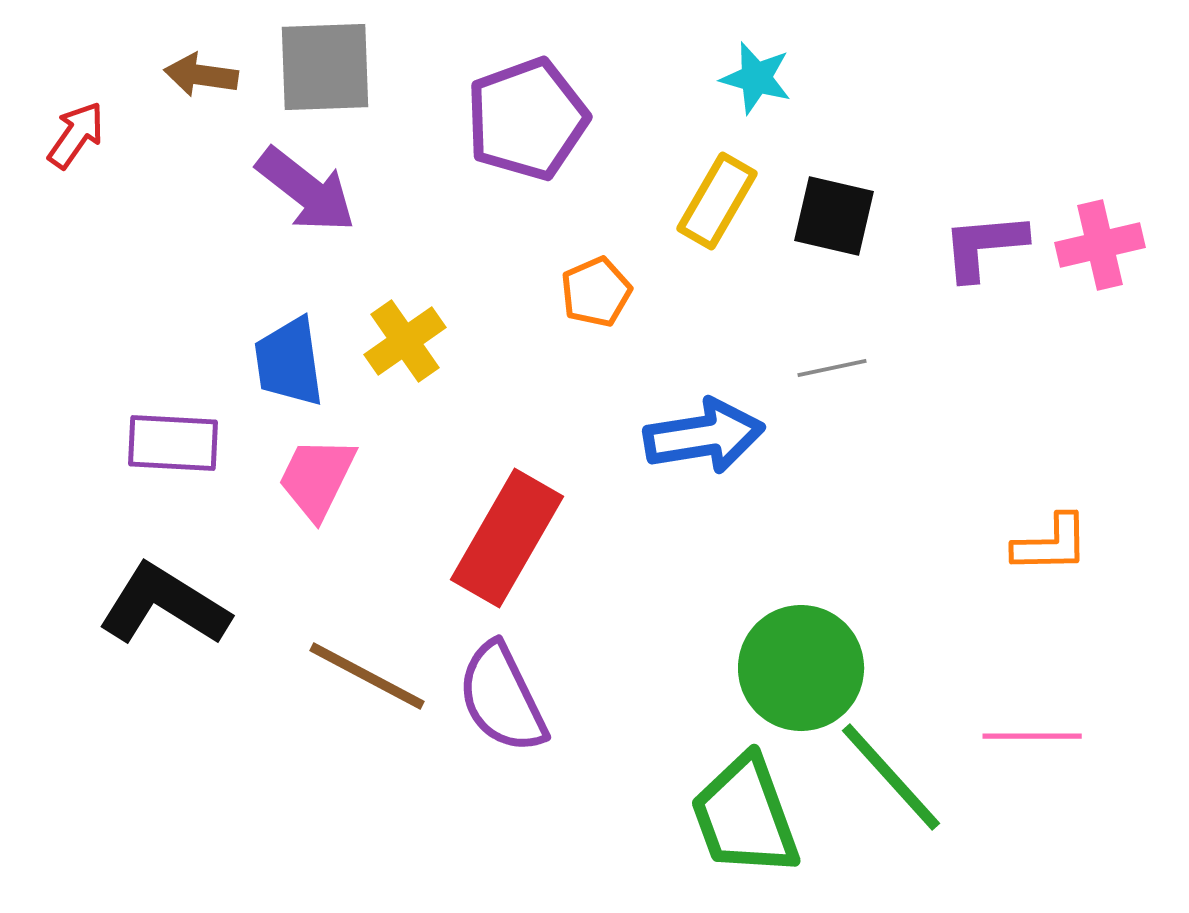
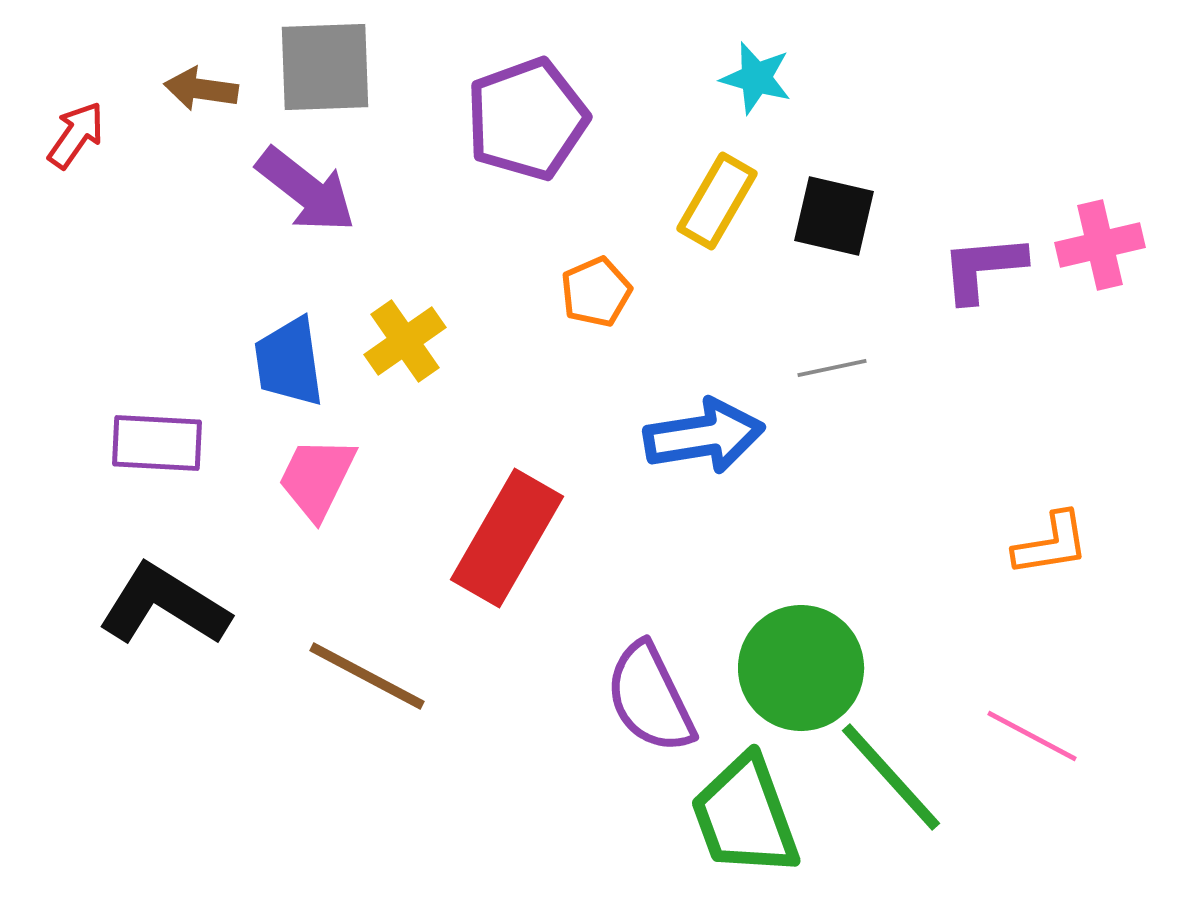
brown arrow: moved 14 px down
purple L-shape: moved 1 px left, 22 px down
purple rectangle: moved 16 px left
orange L-shape: rotated 8 degrees counterclockwise
purple semicircle: moved 148 px right
pink line: rotated 28 degrees clockwise
